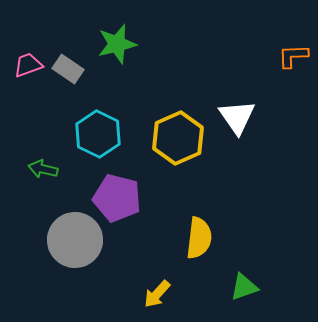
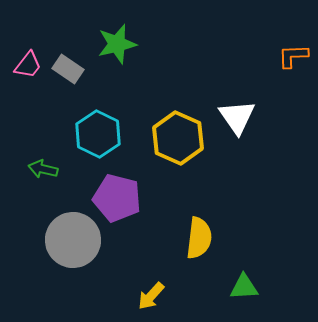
pink trapezoid: rotated 148 degrees clockwise
yellow hexagon: rotated 12 degrees counterclockwise
gray circle: moved 2 px left
green triangle: rotated 16 degrees clockwise
yellow arrow: moved 6 px left, 2 px down
